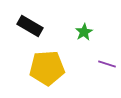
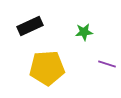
black rectangle: rotated 55 degrees counterclockwise
green star: rotated 24 degrees clockwise
